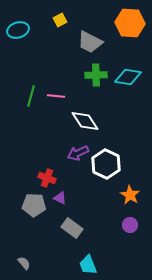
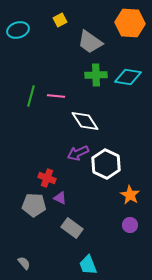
gray trapezoid: rotated 8 degrees clockwise
